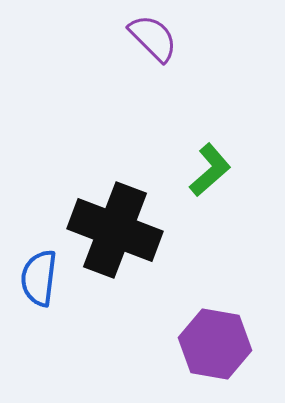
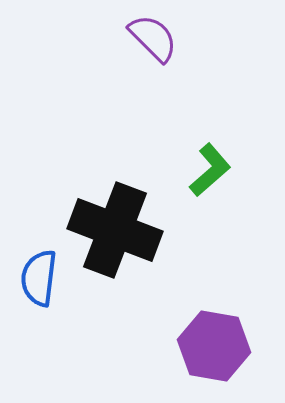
purple hexagon: moved 1 px left, 2 px down
